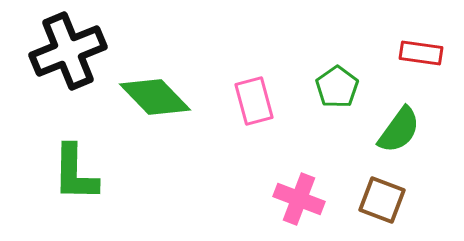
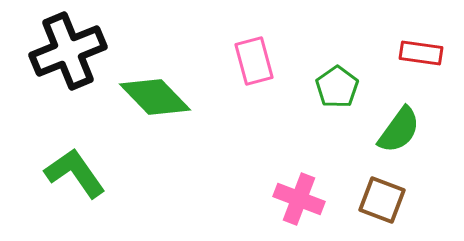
pink rectangle: moved 40 px up
green L-shape: rotated 144 degrees clockwise
